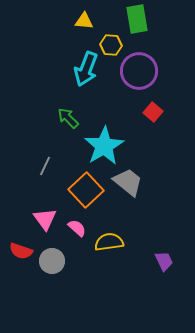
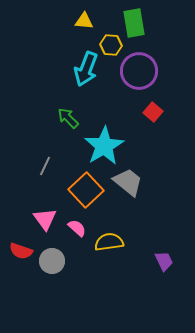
green rectangle: moved 3 px left, 4 px down
